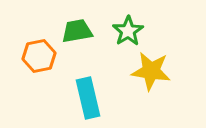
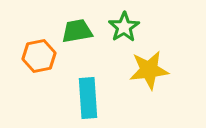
green star: moved 4 px left, 4 px up
yellow star: moved 2 px left, 1 px up; rotated 15 degrees counterclockwise
cyan rectangle: rotated 9 degrees clockwise
